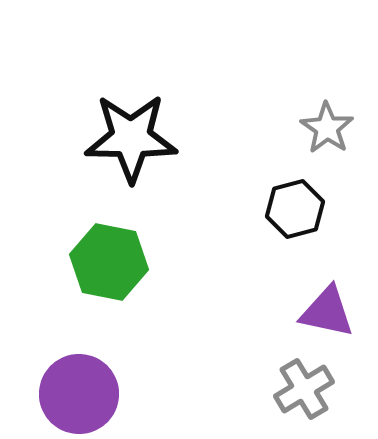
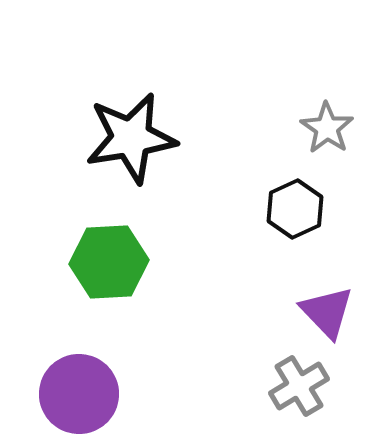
black star: rotated 10 degrees counterclockwise
black hexagon: rotated 10 degrees counterclockwise
green hexagon: rotated 14 degrees counterclockwise
purple triangle: rotated 34 degrees clockwise
gray cross: moved 5 px left, 3 px up
